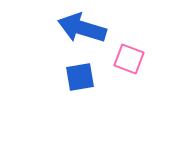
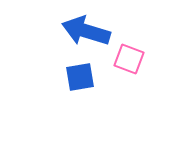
blue arrow: moved 4 px right, 3 px down
